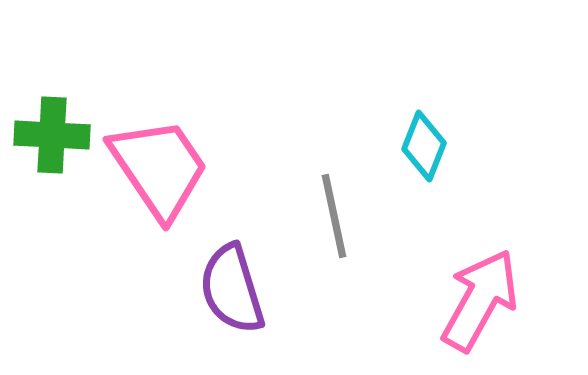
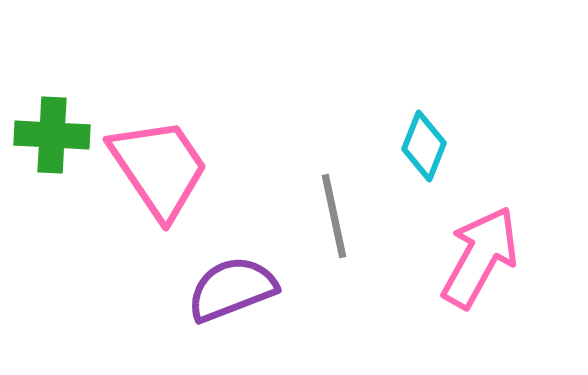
purple semicircle: rotated 86 degrees clockwise
pink arrow: moved 43 px up
